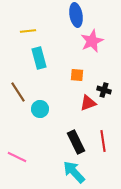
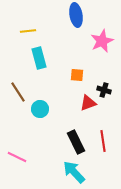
pink star: moved 10 px right
